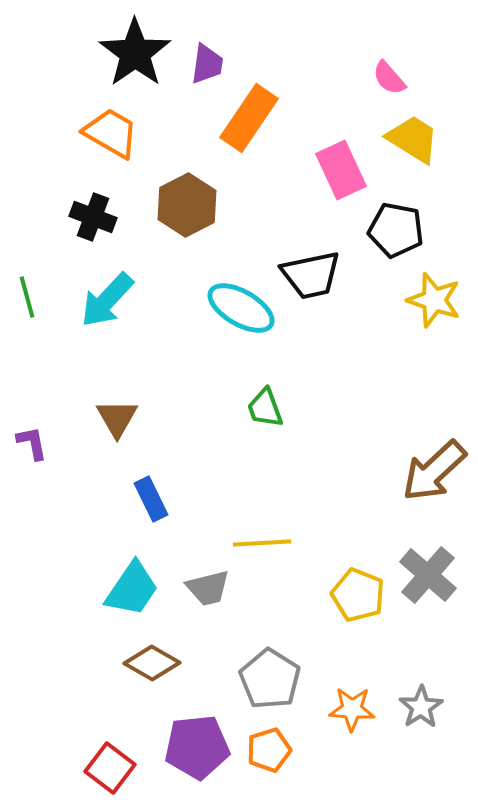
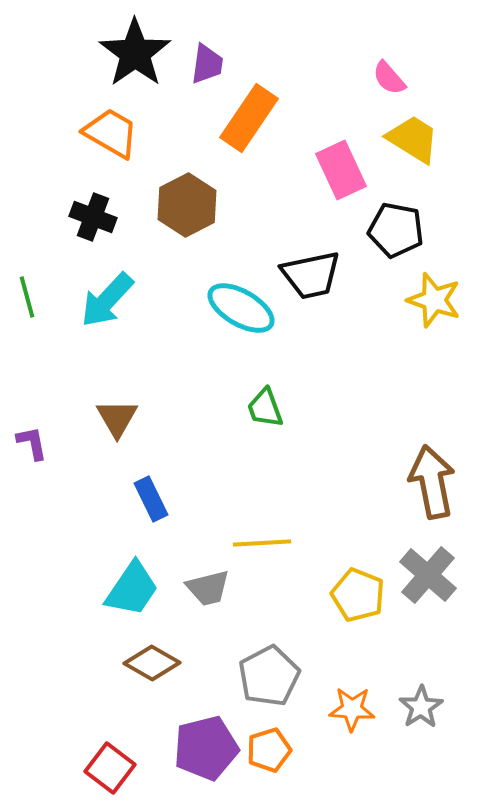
brown arrow: moved 2 px left, 11 px down; rotated 122 degrees clockwise
gray pentagon: moved 1 px left, 3 px up; rotated 12 degrees clockwise
purple pentagon: moved 9 px right, 1 px down; rotated 8 degrees counterclockwise
